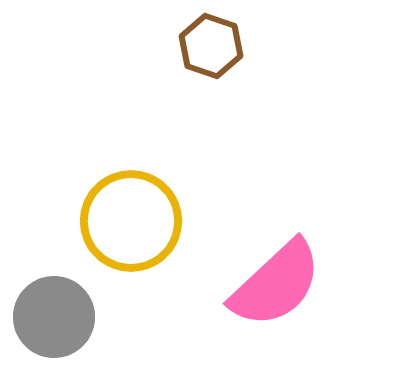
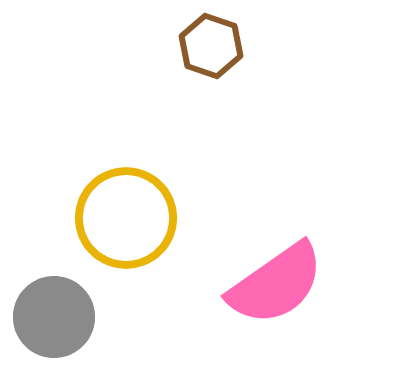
yellow circle: moved 5 px left, 3 px up
pink semicircle: rotated 8 degrees clockwise
